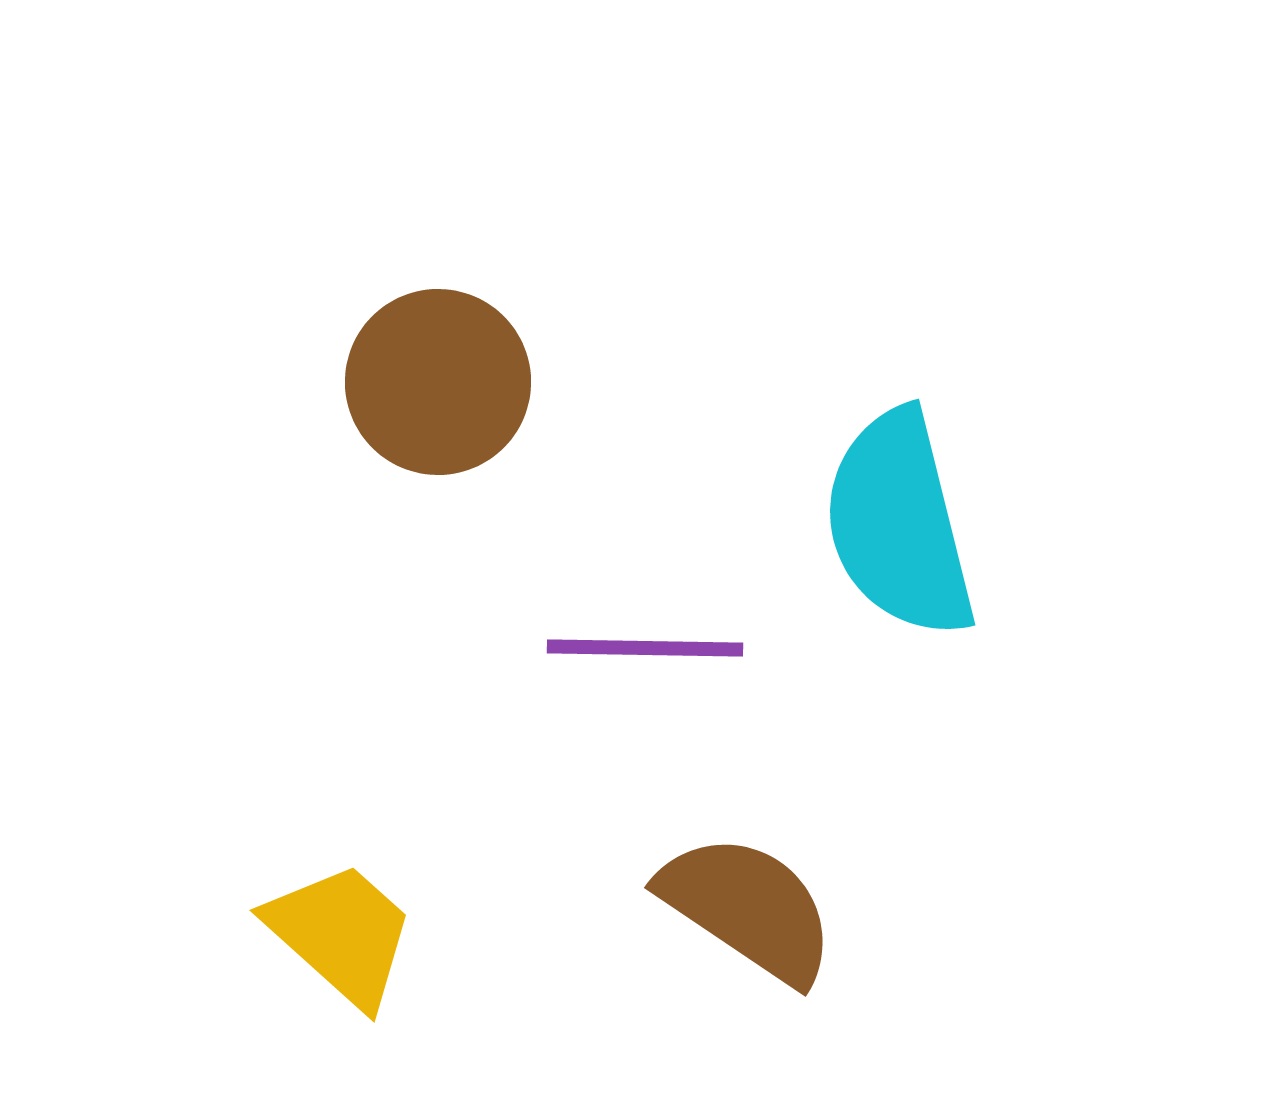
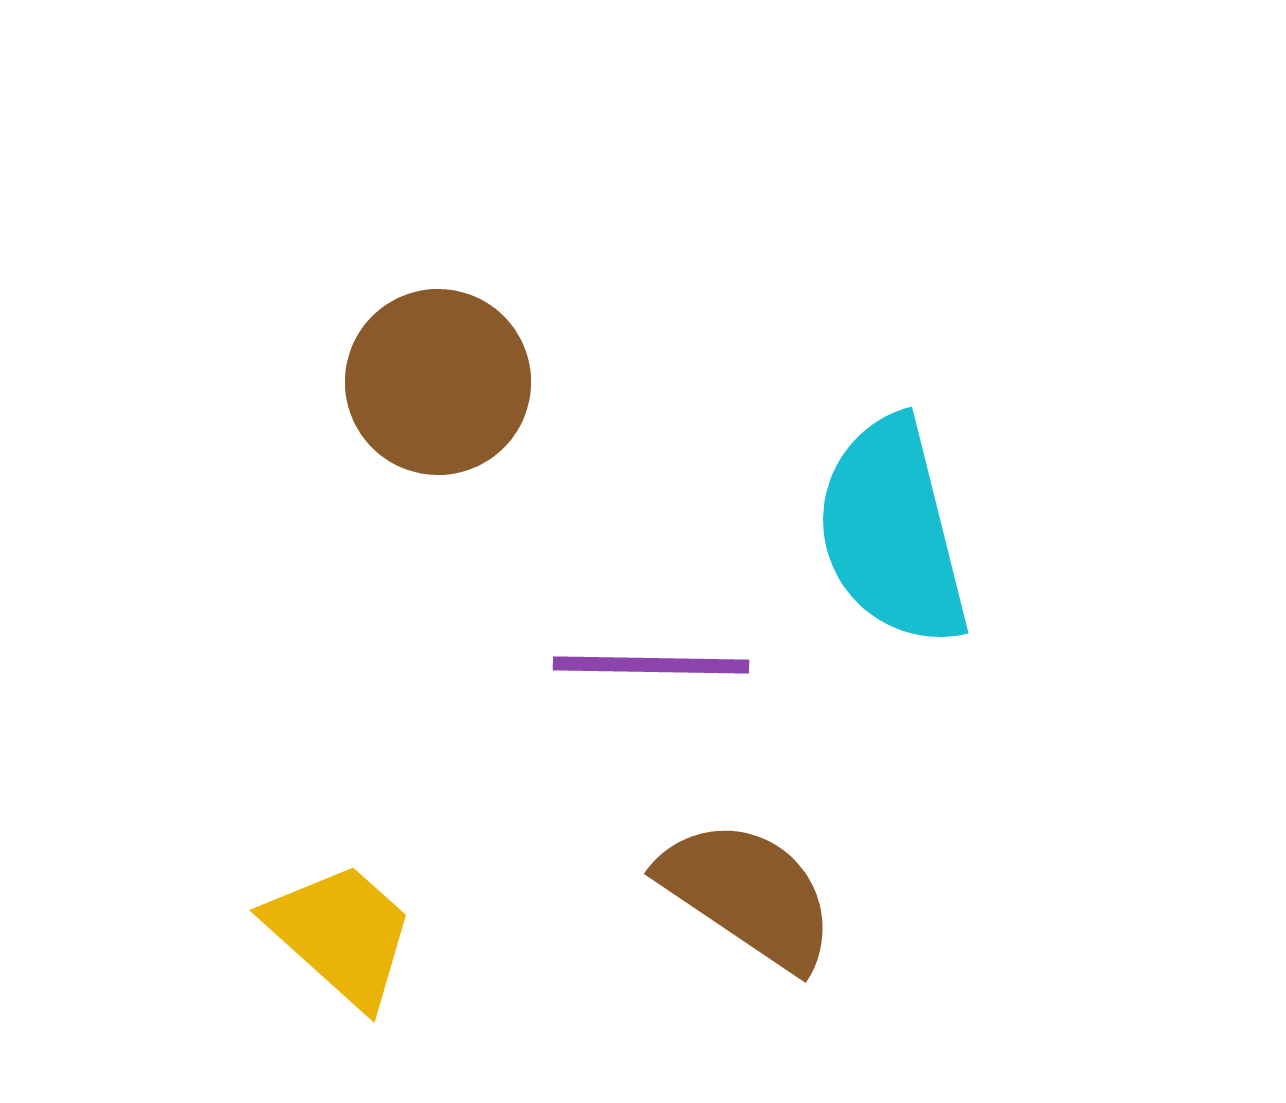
cyan semicircle: moved 7 px left, 8 px down
purple line: moved 6 px right, 17 px down
brown semicircle: moved 14 px up
